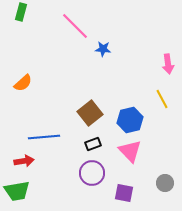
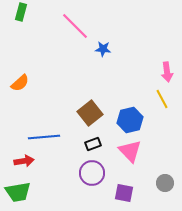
pink arrow: moved 1 px left, 8 px down
orange semicircle: moved 3 px left
green trapezoid: moved 1 px right, 1 px down
